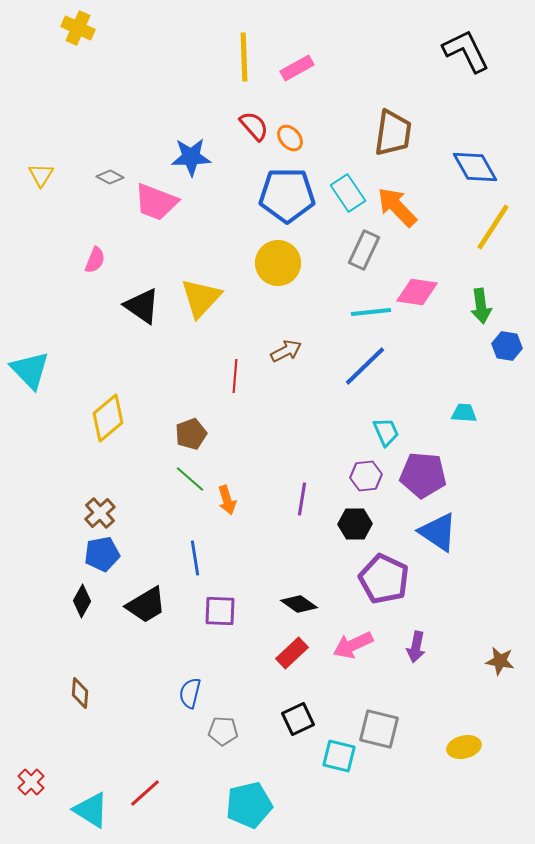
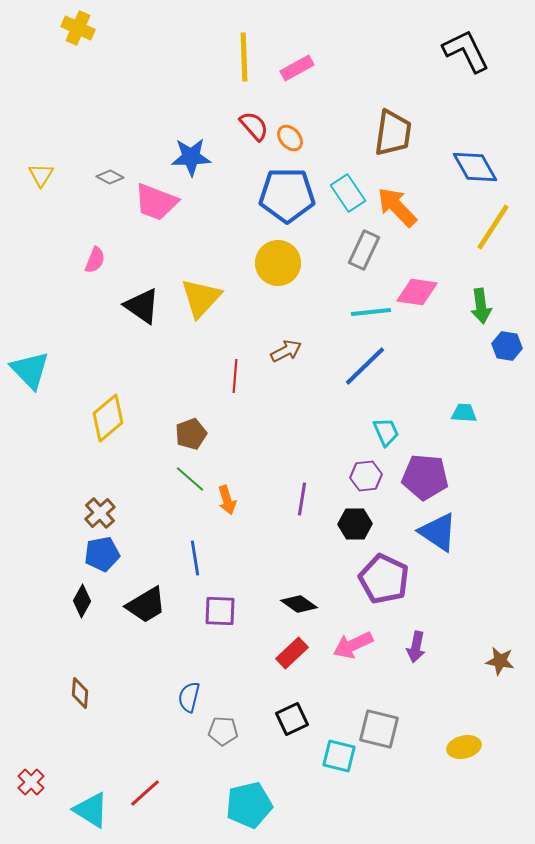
purple pentagon at (423, 475): moved 2 px right, 2 px down
blue semicircle at (190, 693): moved 1 px left, 4 px down
black square at (298, 719): moved 6 px left
